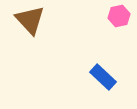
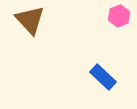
pink hexagon: rotated 10 degrees counterclockwise
